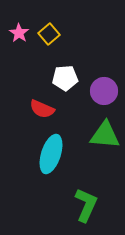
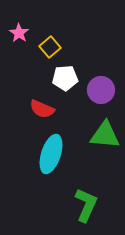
yellow square: moved 1 px right, 13 px down
purple circle: moved 3 px left, 1 px up
